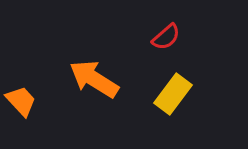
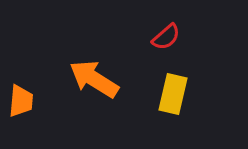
yellow rectangle: rotated 24 degrees counterclockwise
orange trapezoid: rotated 48 degrees clockwise
